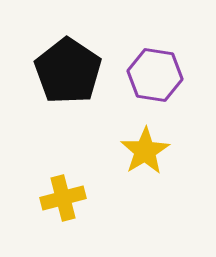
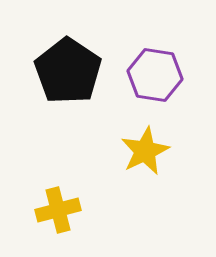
yellow star: rotated 6 degrees clockwise
yellow cross: moved 5 px left, 12 px down
